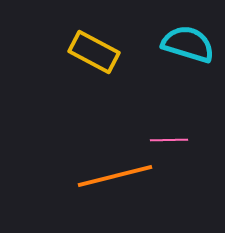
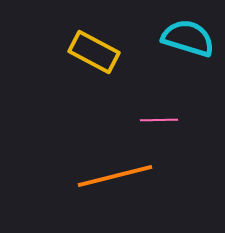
cyan semicircle: moved 6 px up
pink line: moved 10 px left, 20 px up
